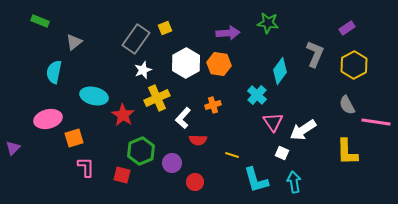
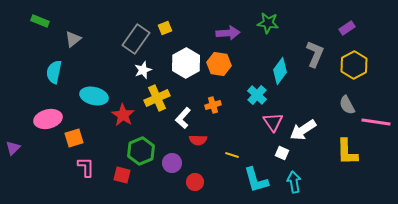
gray triangle: moved 1 px left, 3 px up
